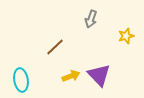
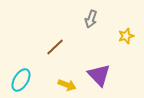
yellow arrow: moved 4 px left, 9 px down; rotated 42 degrees clockwise
cyan ellipse: rotated 40 degrees clockwise
